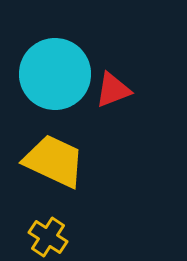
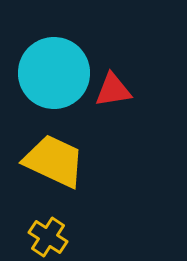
cyan circle: moved 1 px left, 1 px up
red triangle: rotated 12 degrees clockwise
